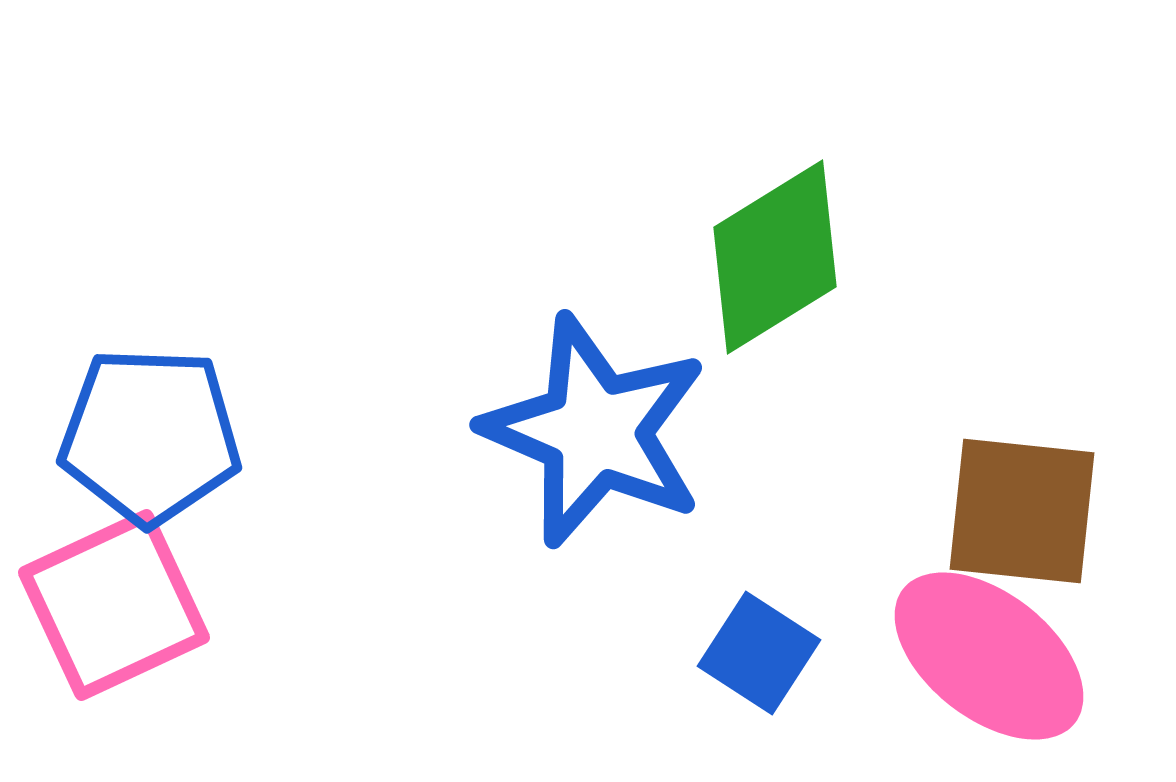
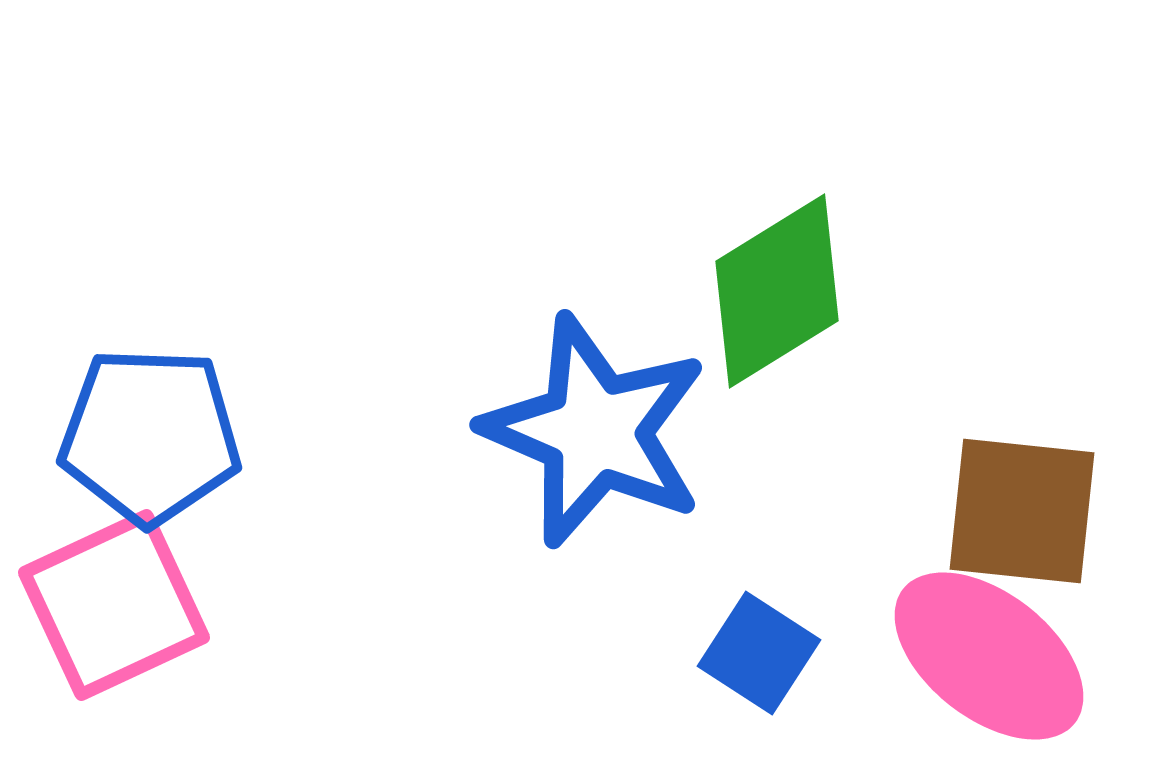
green diamond: moved 2 px right, 34 px down
